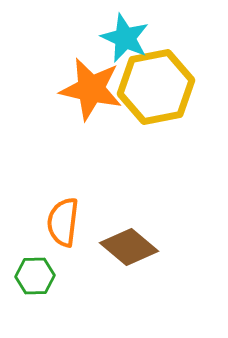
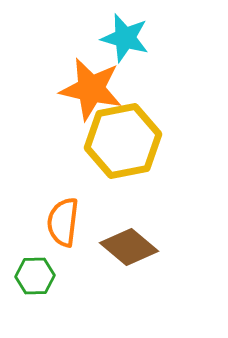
cyan star: rotated 9 degrees counterclockwise
yellow hexagon: moved 33 px left, 54 px down
